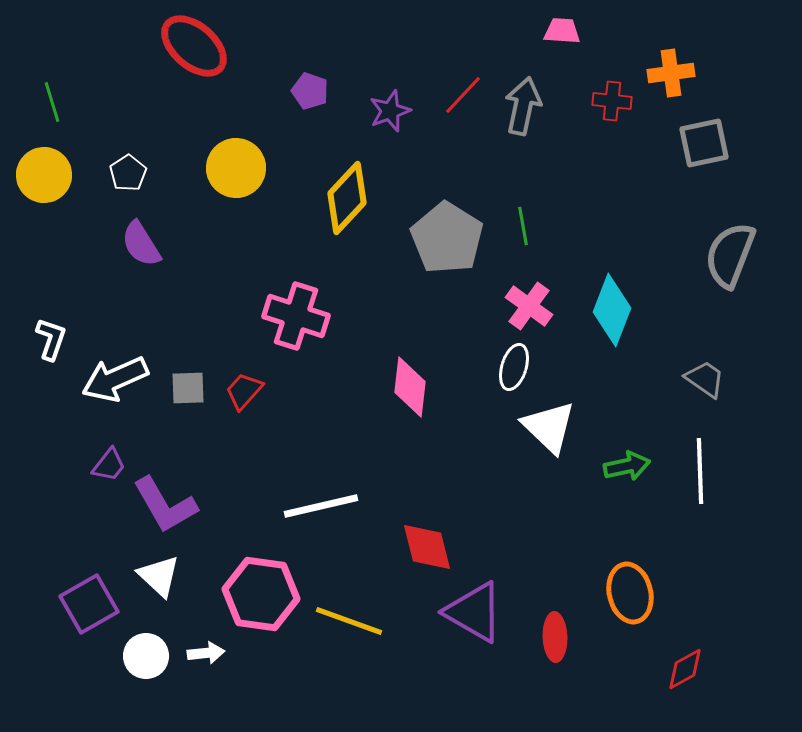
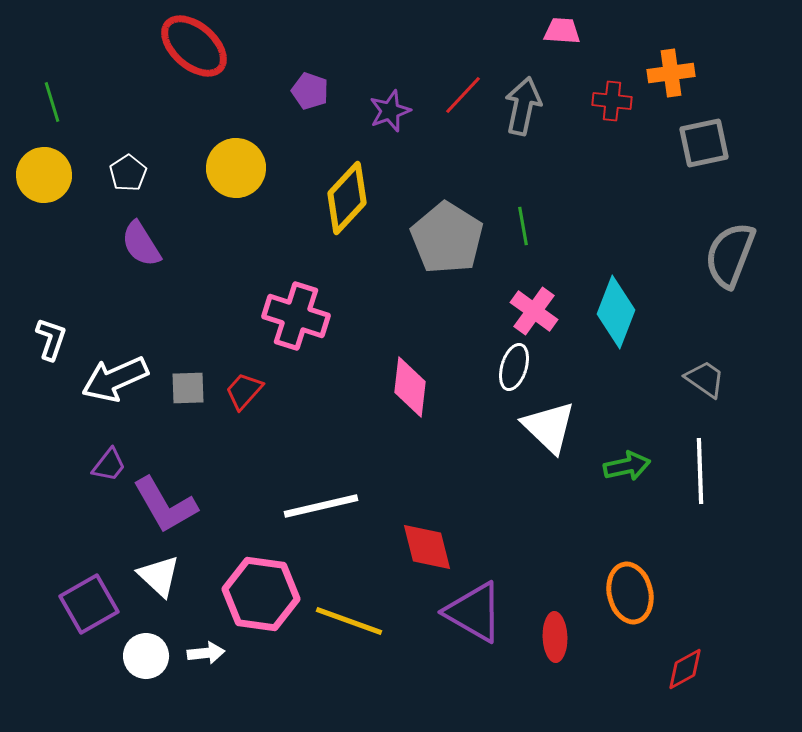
pink cross at (529, 306): moved 5 px right, 5 px down
cyan diamond at (612, 310): moved 4 px right, 2 px down
